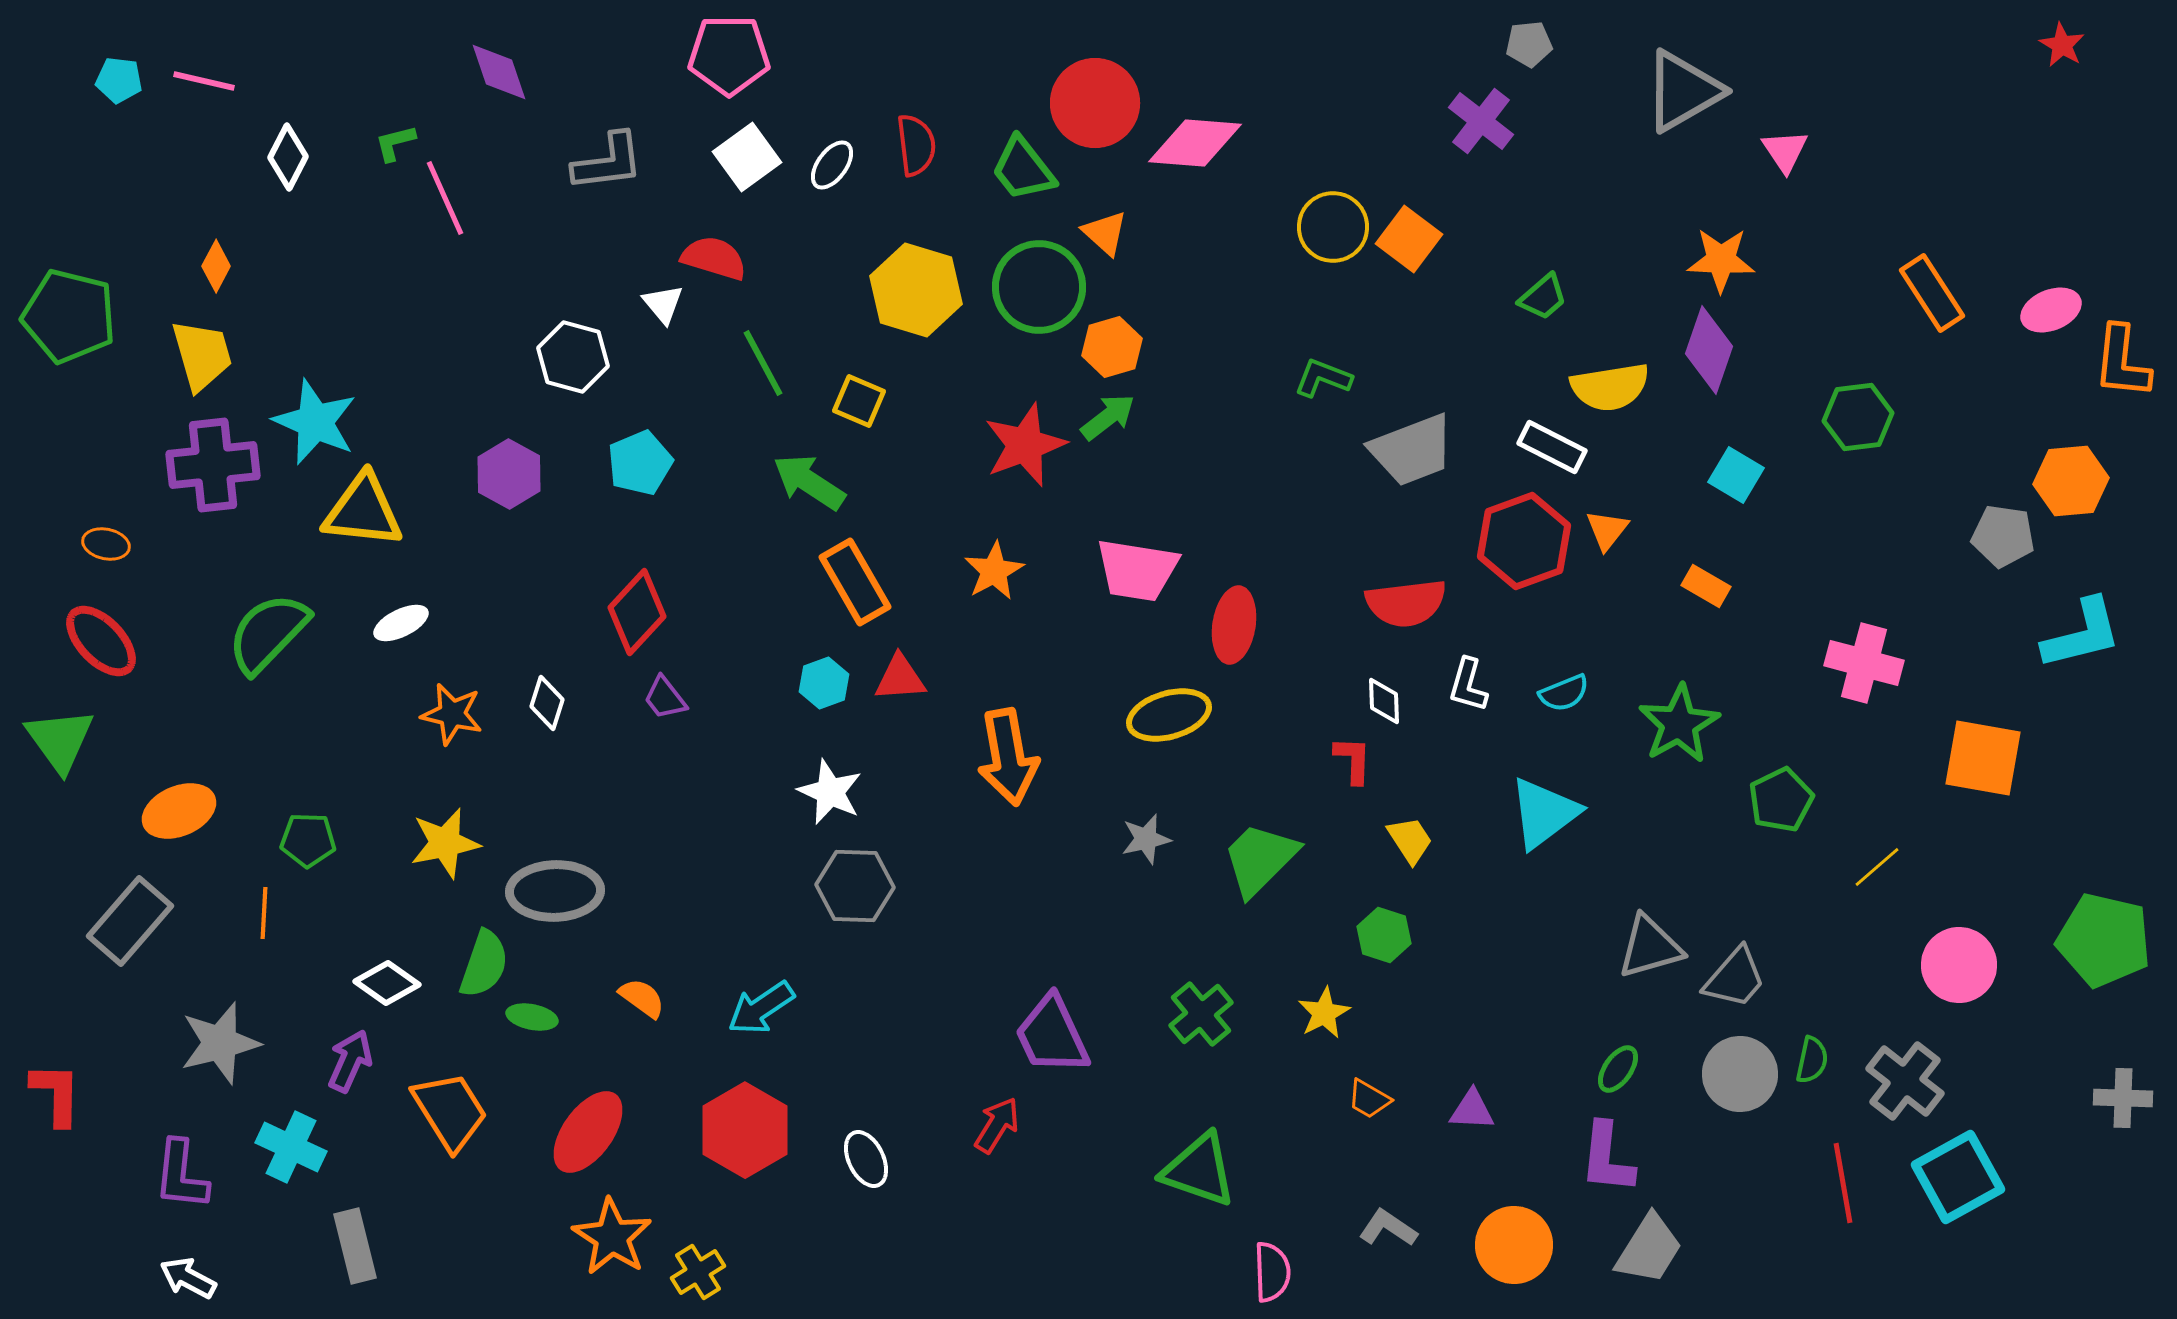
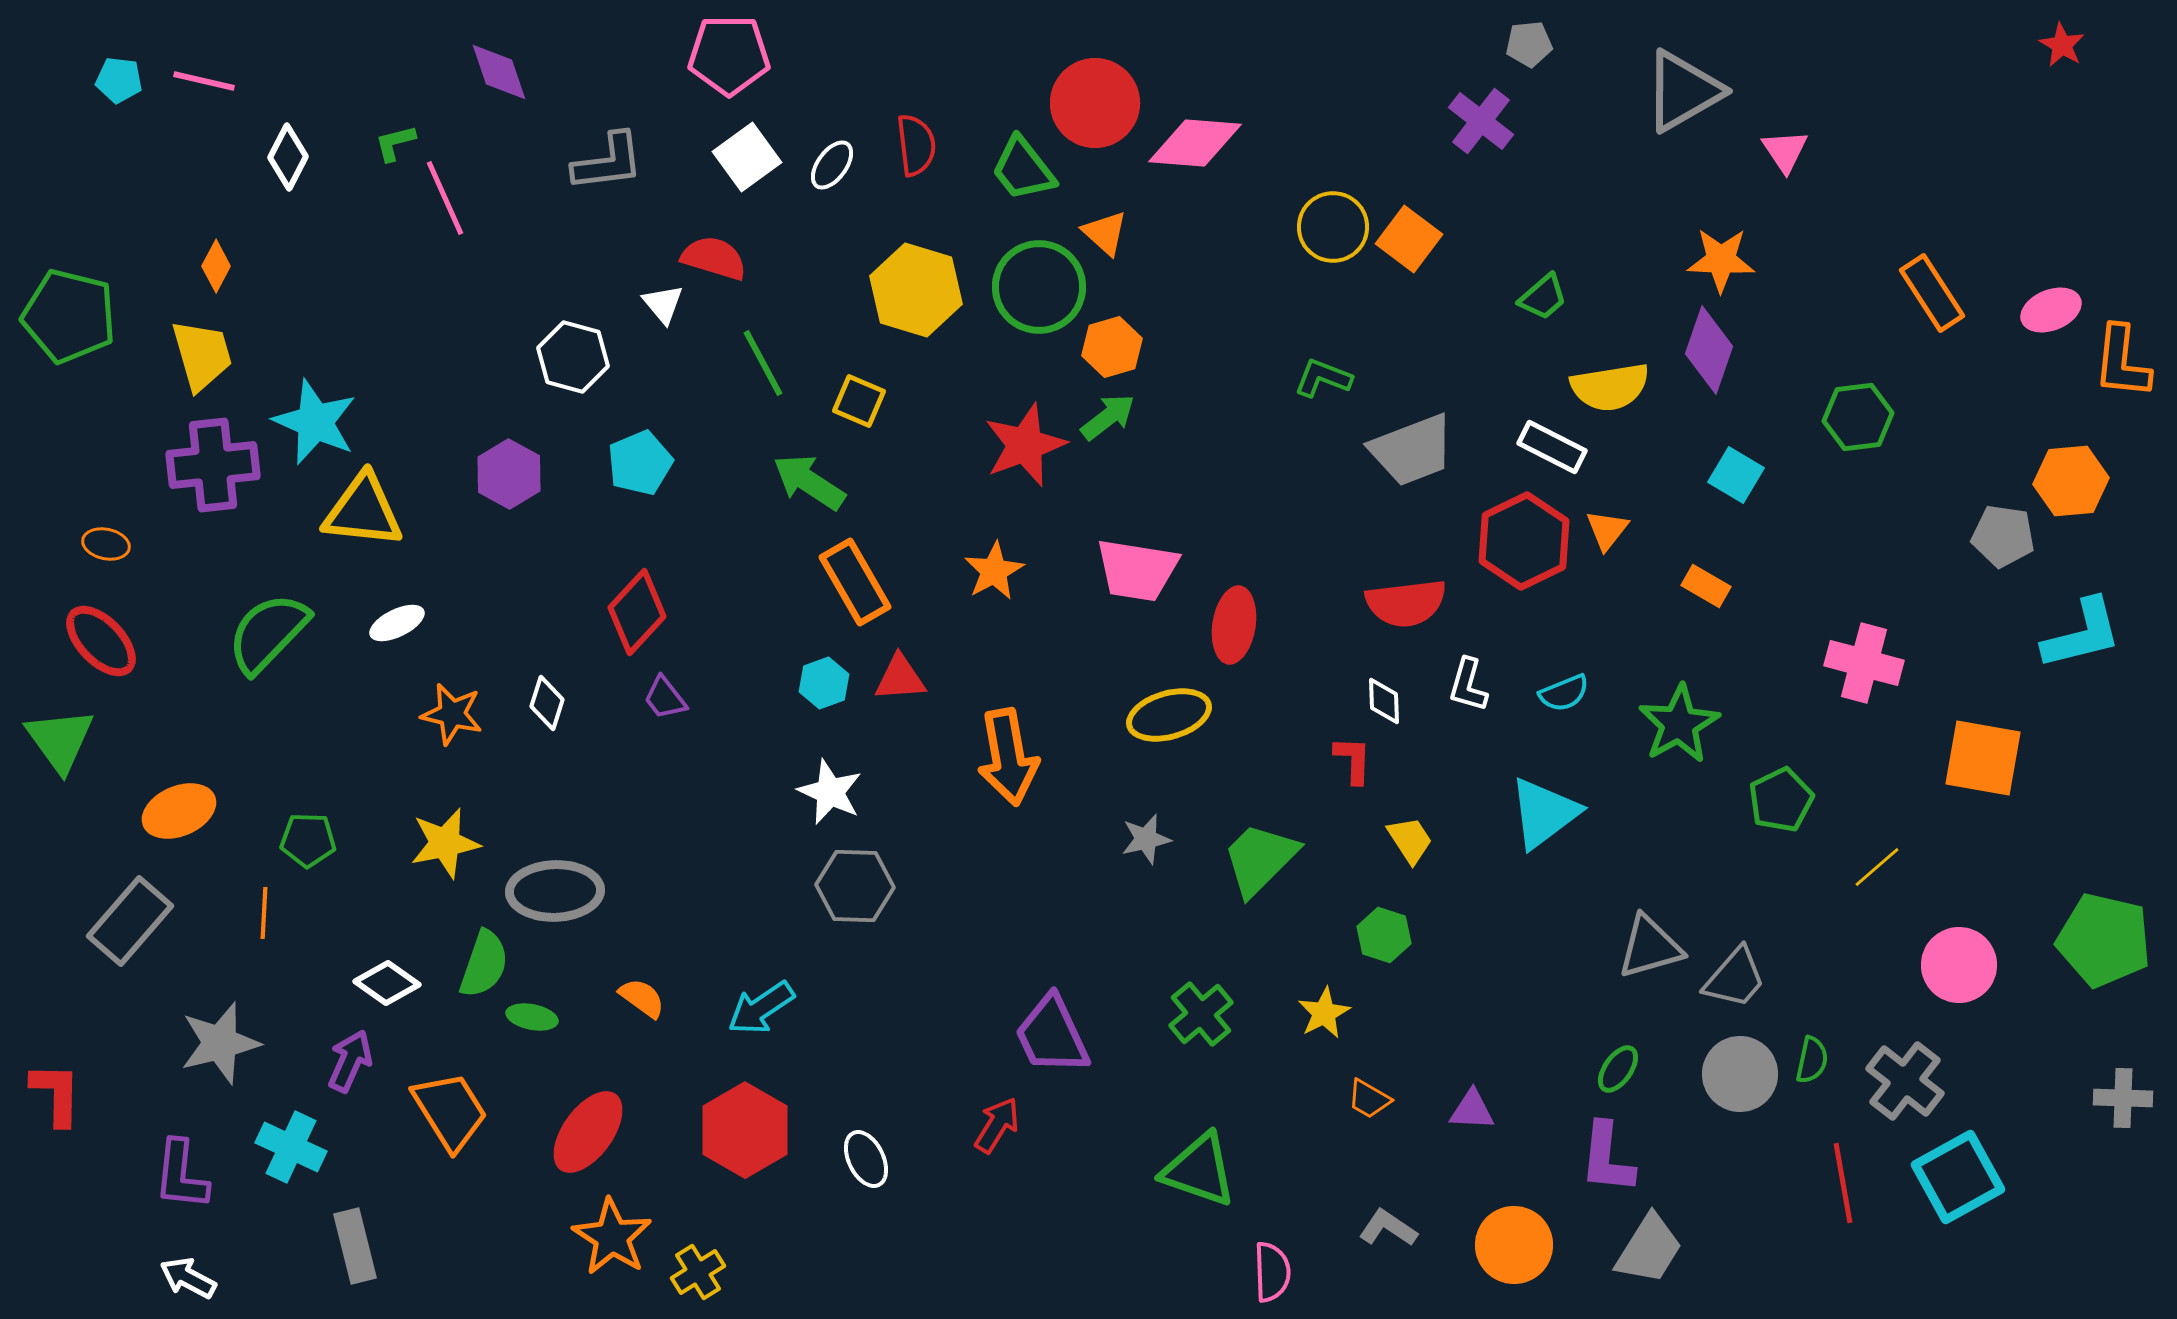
red hexagon at (1524, 541): rotated 6 degrees counterclockwise
white ellipse at (401, 623): moved 4 px left
